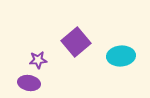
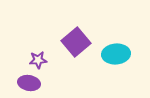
cyan ellipse: moved 5 px left, 2 px up
